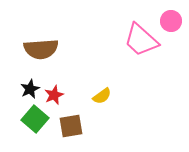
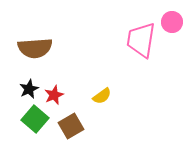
pink circle: moved 1 px right, 1 px down
pink trapezoid: rotated 57 degrees clockwise
brown semicircle: moved 6 px left, 1 px up
black star: moved 1 px left
brown square: rotated 20 degrees counterclockwise
